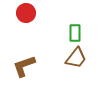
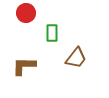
green rectangle: moved 23 px left
brown L-shape: rotated 20 degrees clockwise
